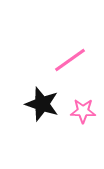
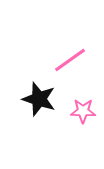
black star: moved 3 px left, 5 px up
